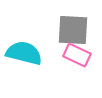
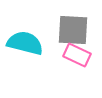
cyan semicircle: moved 1 px right, 10 px up
